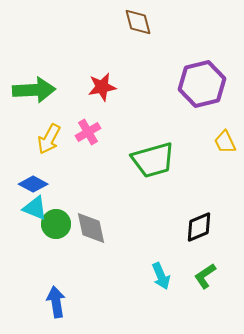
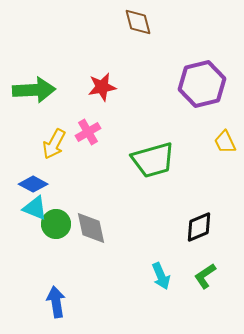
yellow arrow: moved 5 px right, 5 px down
